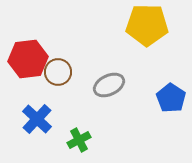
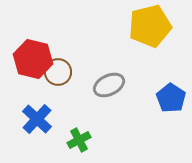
yellow pentagon: moved 3 px right, 1 px down; rotated 15 degrees counterclockwise
red hexagon: moved 5 px right; rotated 21 degrees clockwise
